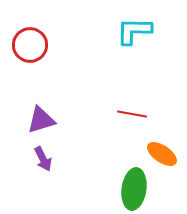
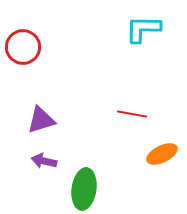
cyan L-shape: moved 9 px right, 2 px up
red circle: moved 7 px left, 2 px down
orange ellipse: rotated 60 degrees counterclockwise
purple arrow: moved 1 px right, 2 px down; rotated 130 degrees clockwise
green ellipse: moved 50 px left
